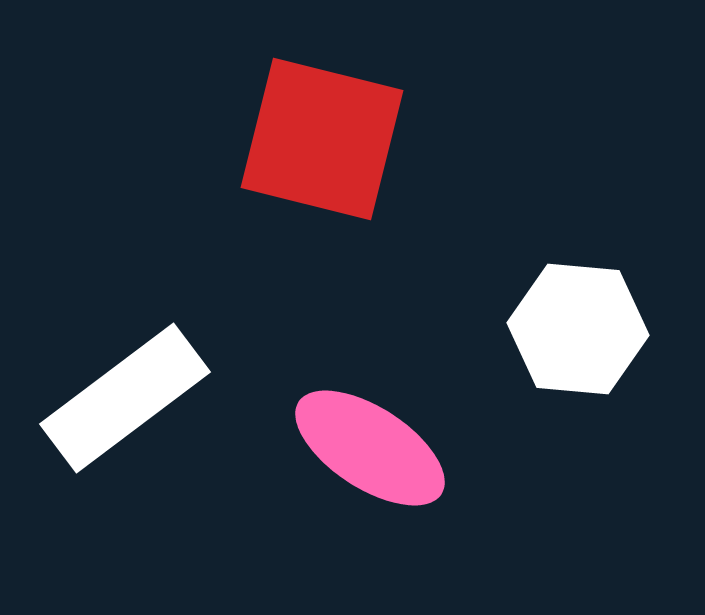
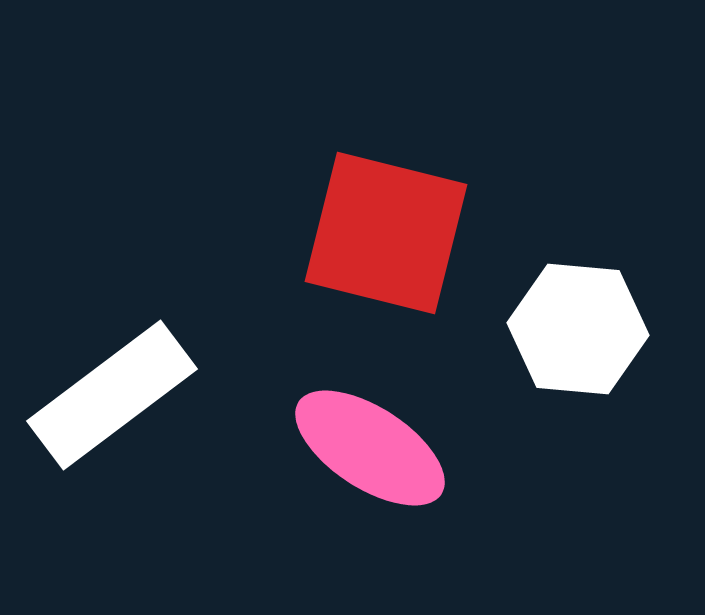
red square: moved 64 px right, 94 px down
white rectangle: moved 13 px left, 3 px up
